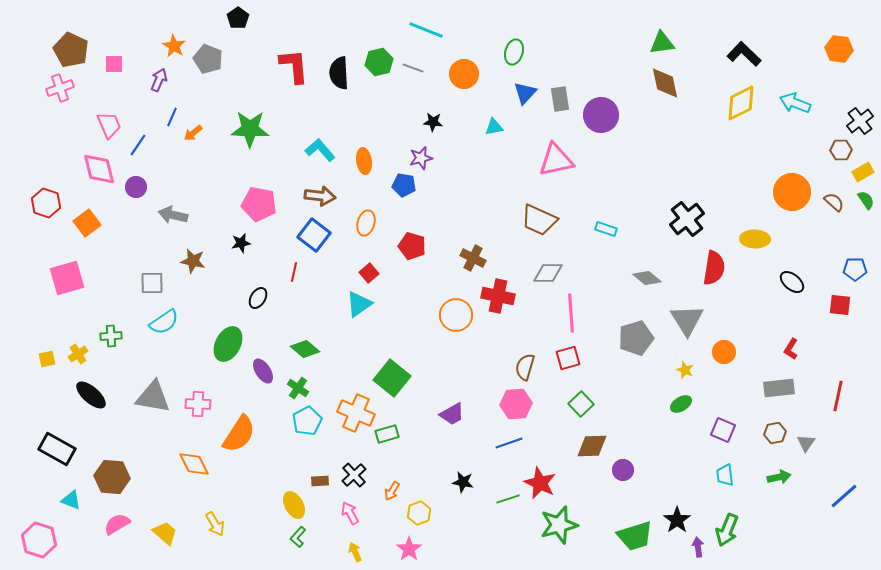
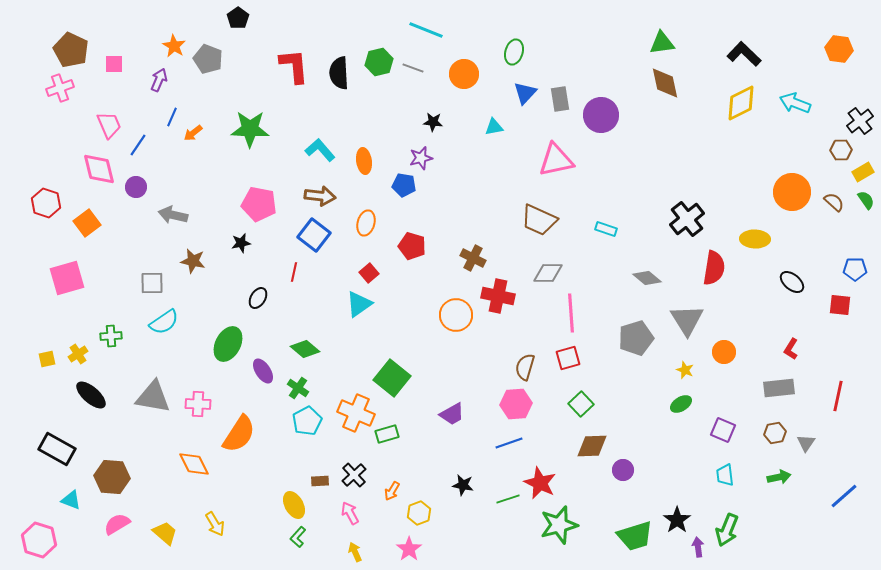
black star at (463, 482): moved 3 px down
